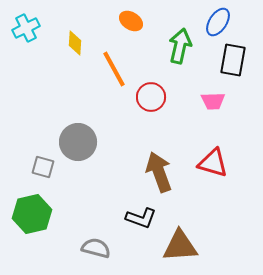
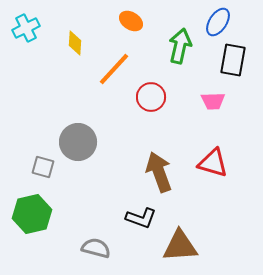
orange line: rotated 72 degrees clockwise
